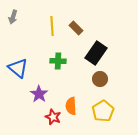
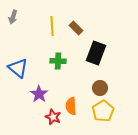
black rectangle: rotated 15 degrees counterclockwise
brown circle: moved 9 px down
